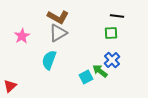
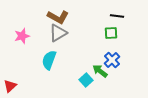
pink star: rotated 14 degrees clockwise
cyan square: moved 3 px down; rotated 16 degrees counterclockwise
